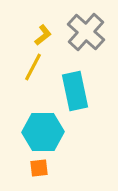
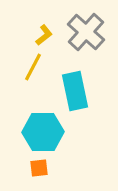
yellow L-shape: moved 1 px right
